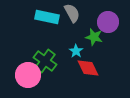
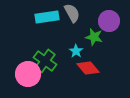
cyan rectangle: rotated 20 degrees counterclockwise
purple circle: moved 1 px right, 1 px up
red diamond: rotated 15 degrees counterclockwise
pink circle: moved 1 px up
